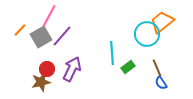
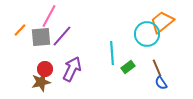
gray square: rotated 25 degrees clockwise
red circle: moved 2 px left
